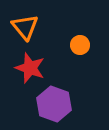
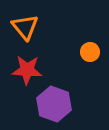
orange circle: moved 10 px right, 7 px down
red star: moved 3 px left, 2 px down; rotated 16 degrees counterclockwise
